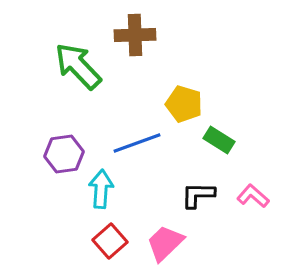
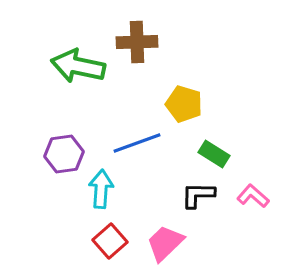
brown cross: moved 2 px right, 7 px down
green arrow: rotated 34 degrees counterclockwise
green rectangle: moved 5 px left, 14 px down
